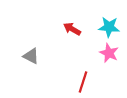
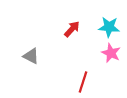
red arrow: rotated 102 degrees clockwise
pink star: moved 2 px right
